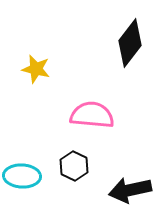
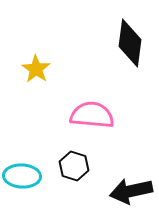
black diamond: rotated 30 degrees counterclockwise
yellow star: rotated 20 degrees clockwise
black hexagon: rotated 8 degrees counterclockwise
black arrow: moved 1 px right, 1 px down
